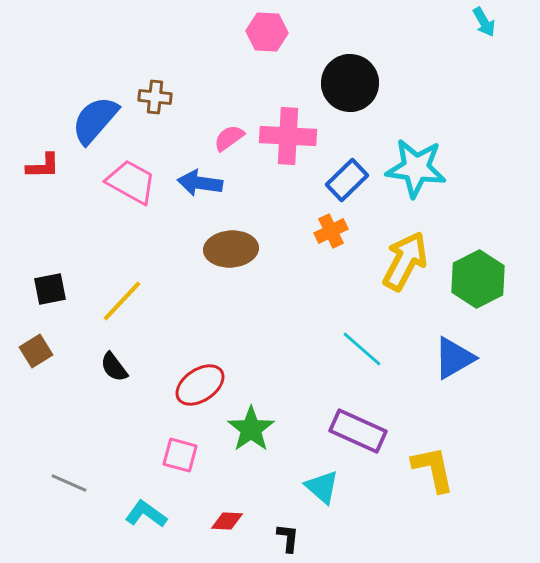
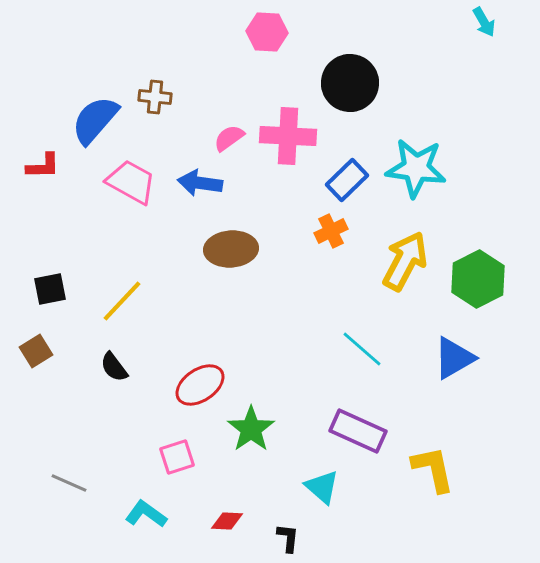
pink square: moved 3 px left, 2 px down; rotated 33 degrees counterclockwise
